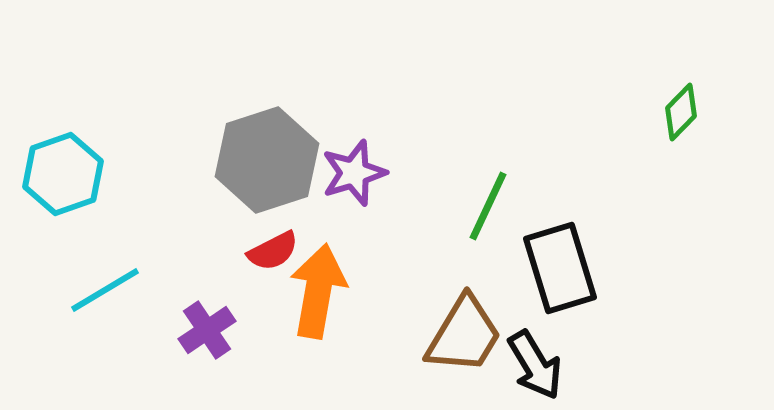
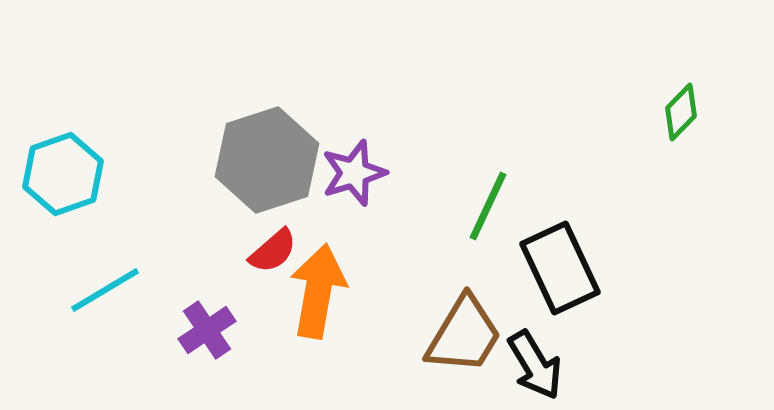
red semicircle: rotated 14 degrees counterclockwise
black rectangle: rotated 8 degrees counterclockwise
